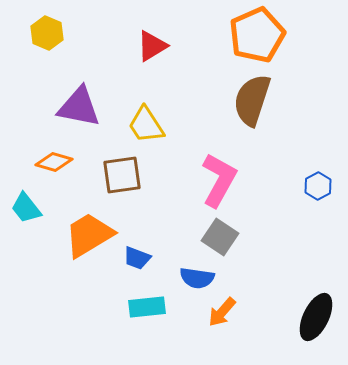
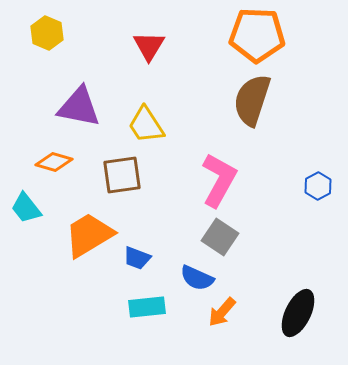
orange pentagon: rotated 26 degrees clockwise
red triangle: moved 3 px left; rotated 28 degrees counterclockwise
blue semicircle: rotated 16 degrees clockwise
black ellipse: moved 18 px left, 4 px up
